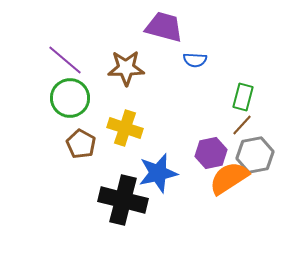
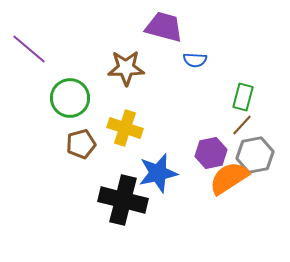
purple line: moved 36 px left, 11 px up
brown pentagon: rotated 28 degrees clockwise
